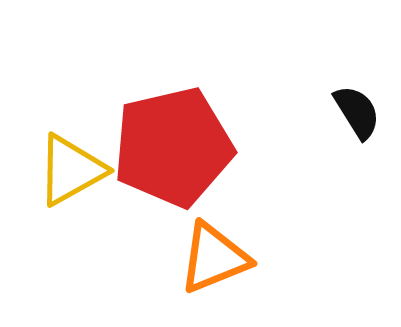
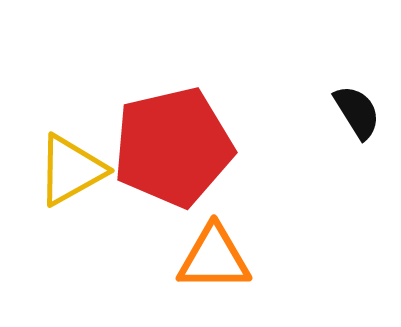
orange triangle: rotated 22 degrees clockwise
